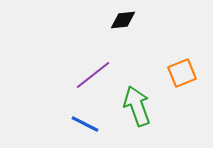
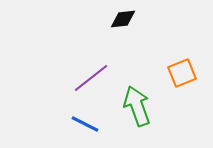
black diamond: moved 1 px up
purple line: moved 2 px left, 3 px down
